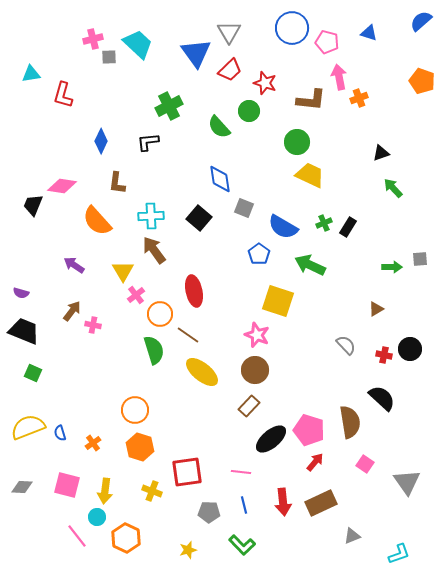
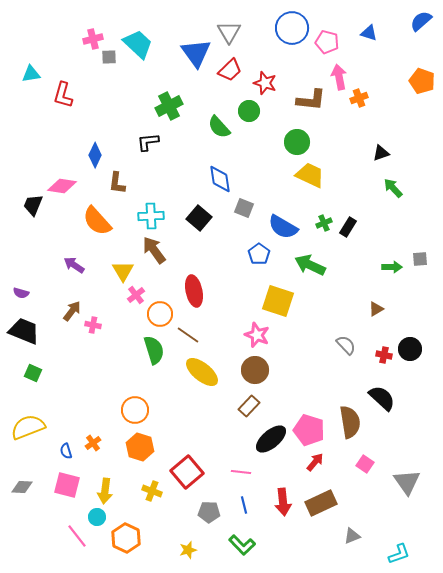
blue diamond at (101, 141): moved 6 px left, 14 px down
blue semicircle at (60, 433): moved 6 px right, 18 px down
red square at (187, 472): rotated 32 degrees counterclockwise
